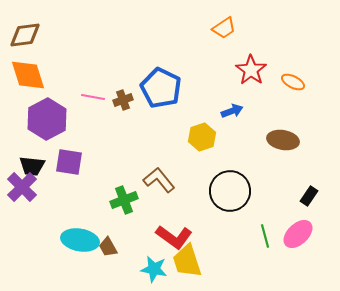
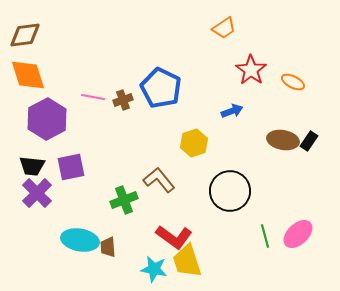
yellow hexagon: moved 8 px left, 6 px down
purple square: moved 2 px right, 5 px down; rotated 20 degrees counterclockwise
purple cross: moved 15 px right, 6 px down
black rectangle: moved 55 px up
brown trapezoid: rotated 25 degrees clockwise
